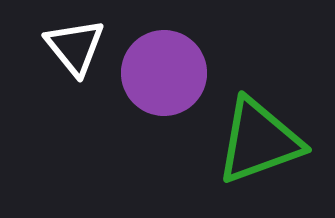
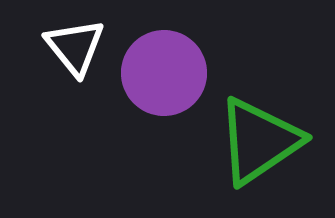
green triangle: rotated 14 degrees counterclockwise
